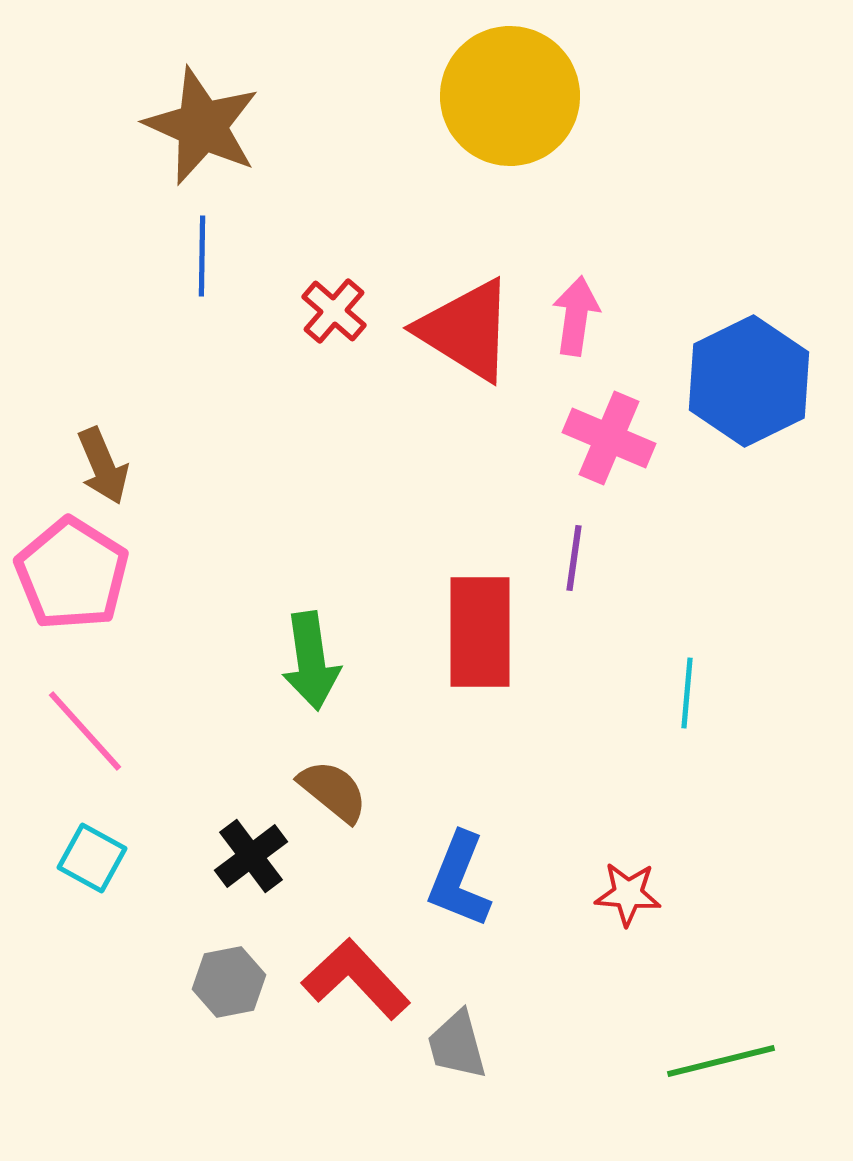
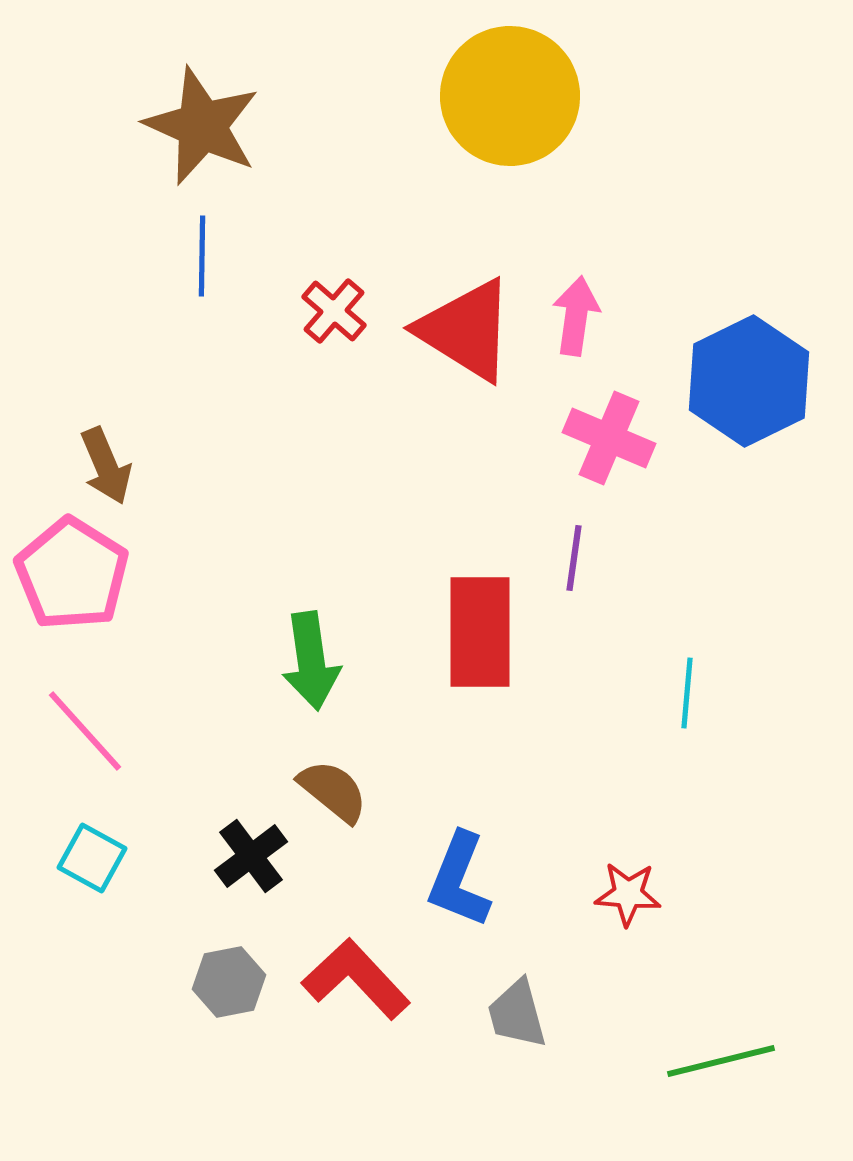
brown arrow: moved 3 px right
gray trapezoid: moved 60 px right, 31 px up
